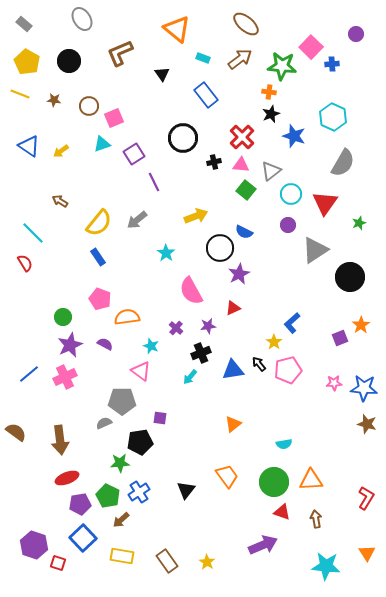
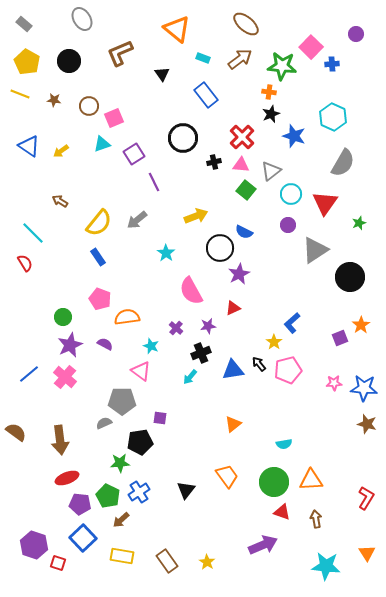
pink cross at (65, 377): rotated 25 degrees counterclockwise
purple pentagon at (80, 504): rotated 15 degrees clockwise
